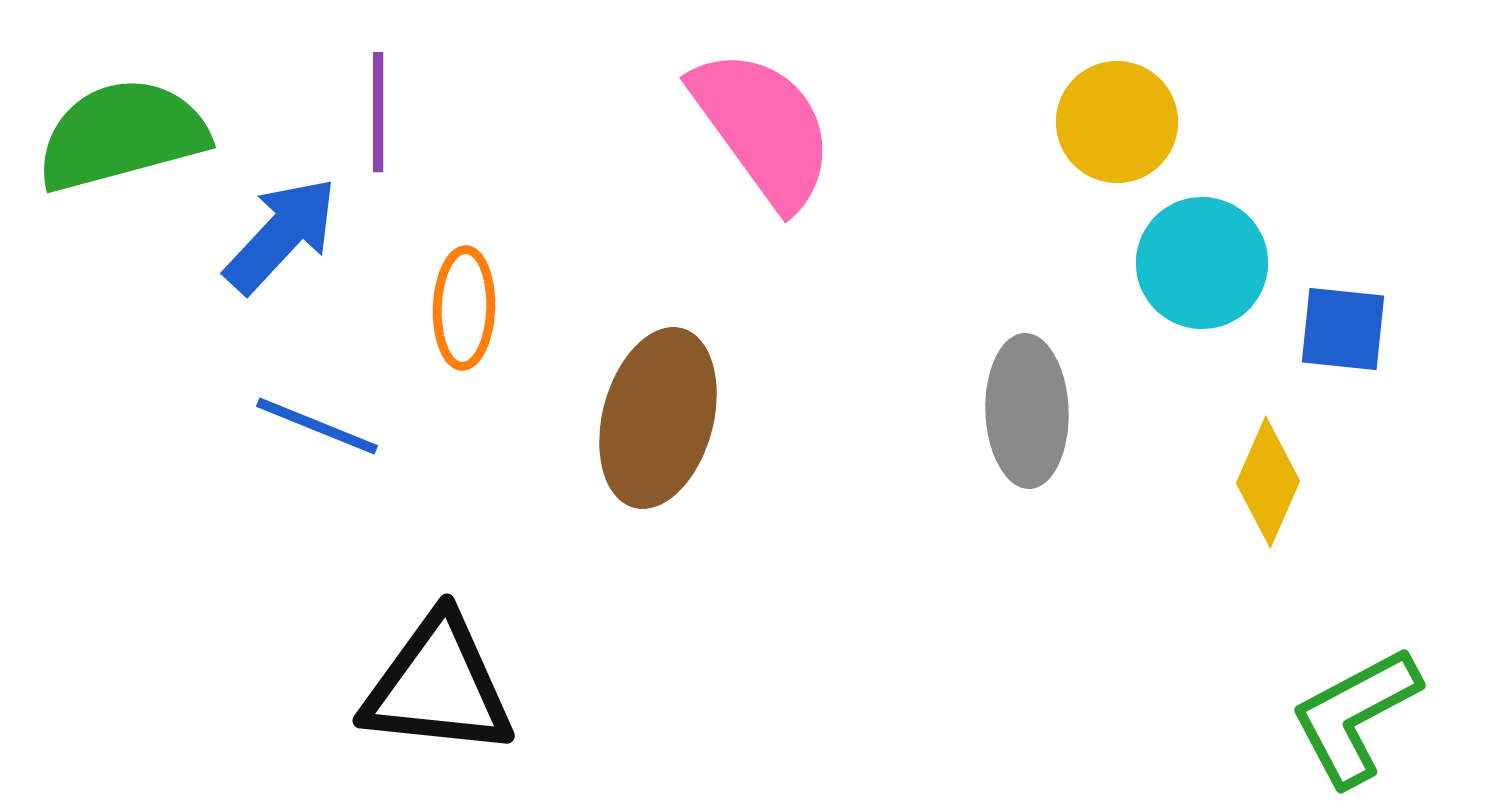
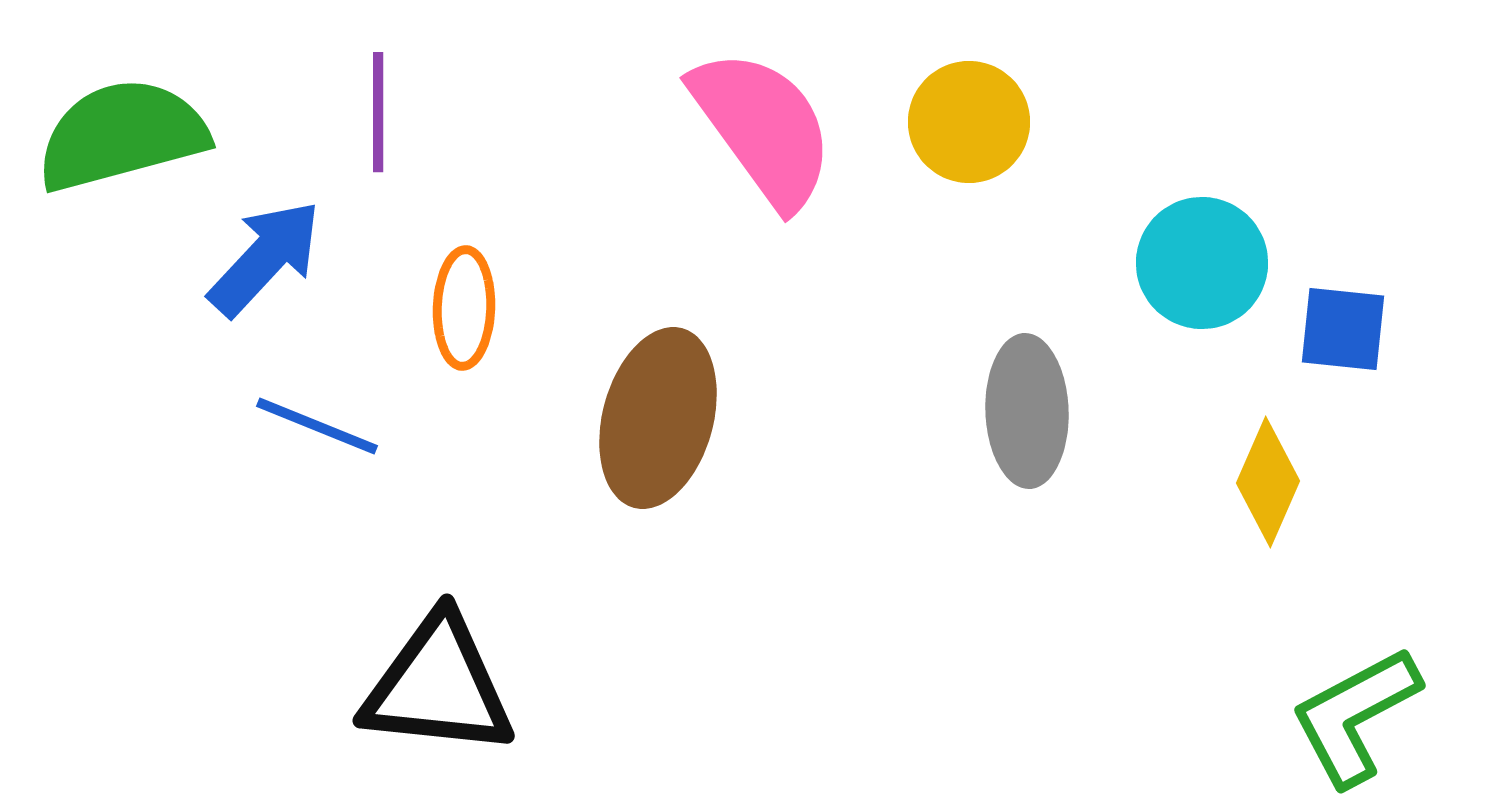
yellow circle: moved 148 px left
blue arrow: moved 16 px left, 23 px down
